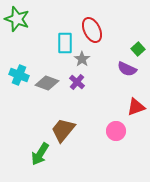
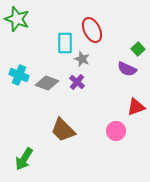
gray star: rotated 14 degrees counterclockwise
brown trapezoid: rotated 84 degrees counterclockwise
green arrow: moved 16 px left, 5 px down
